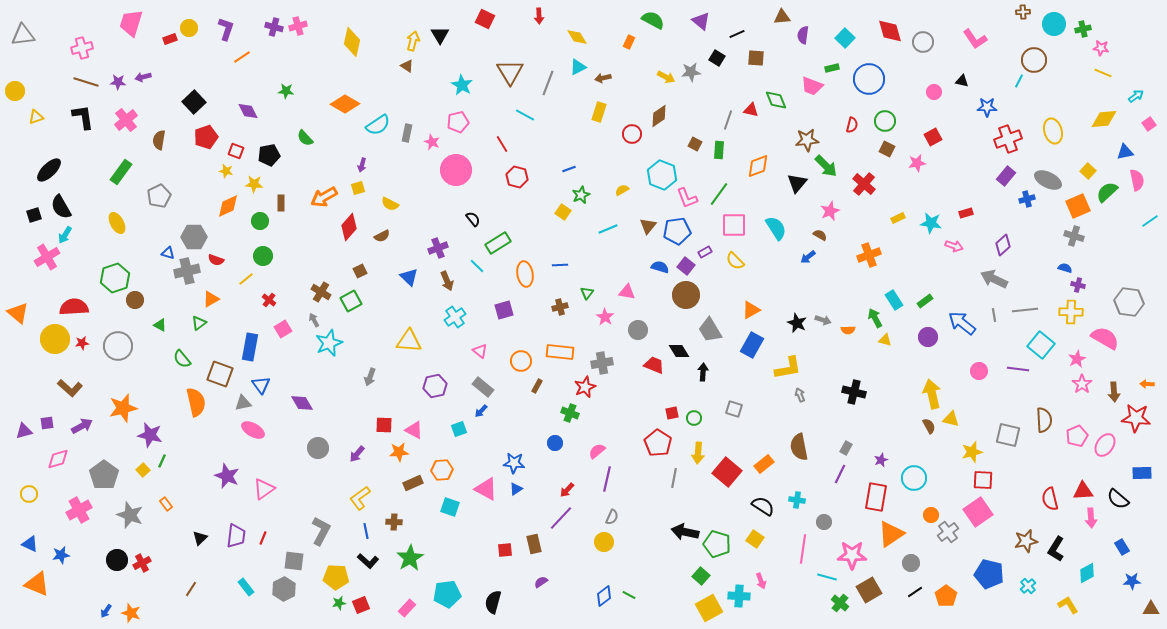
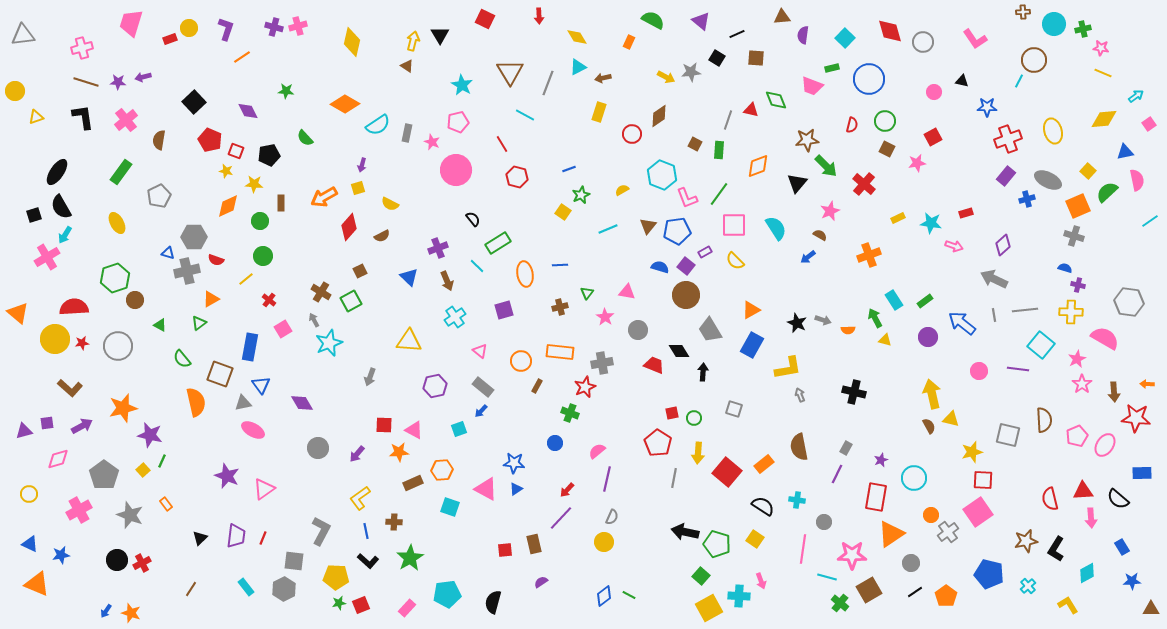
red pentagon at (206, 137): moved 4 px right, 3 px down; rotated 30 degrees counterclockwise
black ellipse at (49, 170): moved 8 px right, 2 px down; rotated 12 degrees counterclockwise
purple line at (840, 474): moved 3 px left
